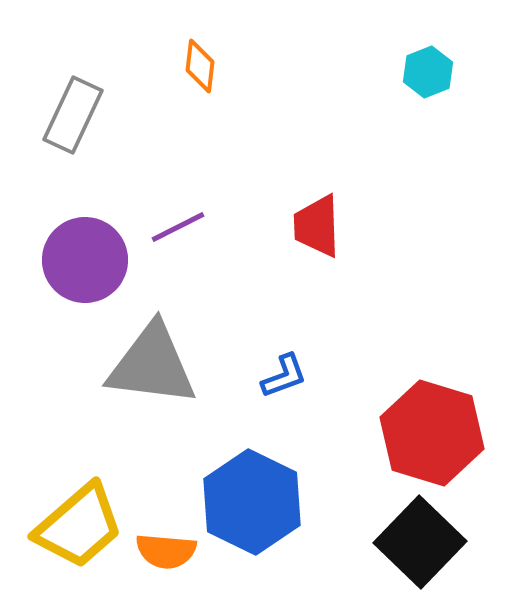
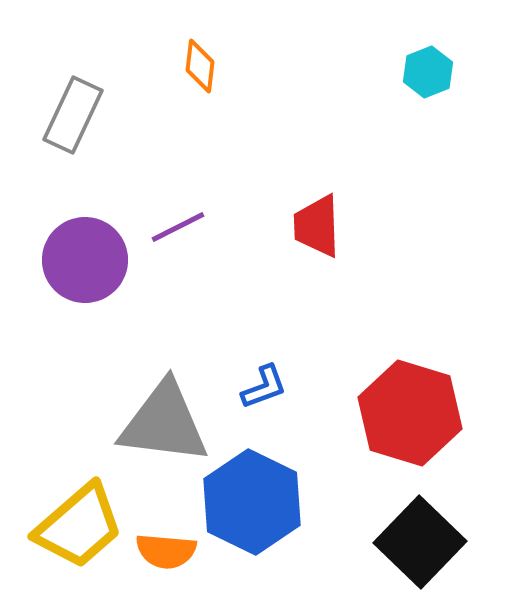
gray triangle: moved 12 px right, 58 px down
blue L-shape: moved 20 px left, 11 px down
red hexagon: moved 22 px left, 20 px up
